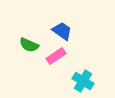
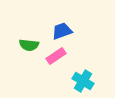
blue trapezoid: rotated 55 degrees counterclockwise
green semicircle: rotated 18 degrees counterclockwise
